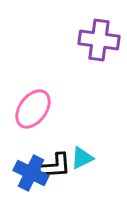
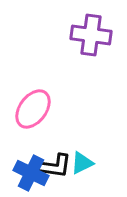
purple cross: moved 8 px left, 5 px up
cyan triangle: moved 5 px down
black L-shape: rotated 12 degrees clockwise
